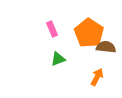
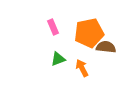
pink rectangle: moved 1 px right, 2 px up
orange pentagon: rotated 28 degrees clockwise
orange arrow: moved 15 px left, 9 px up; rotated 54 degrees counterclockwise
